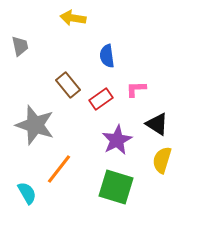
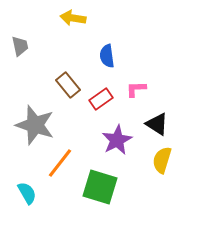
orange line: moved 1 px right, 6 px up
green square: moved 16 px left
